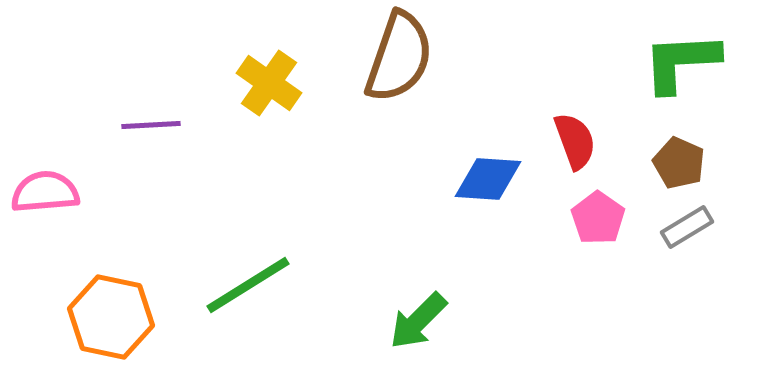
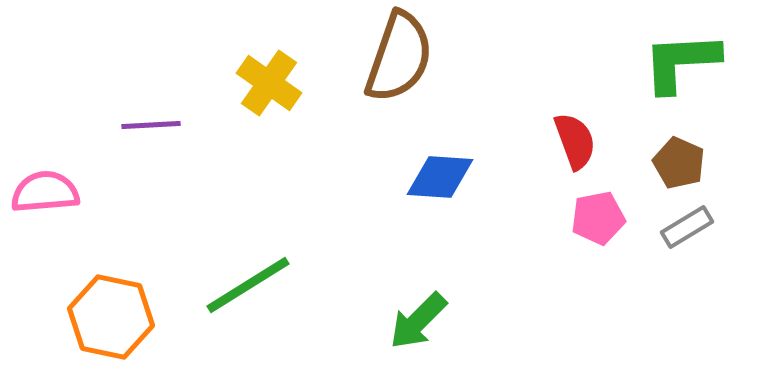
blue diamond: moved 48 px left, 2 px up
pink pentagon: rotated 26 degrees clockwise
